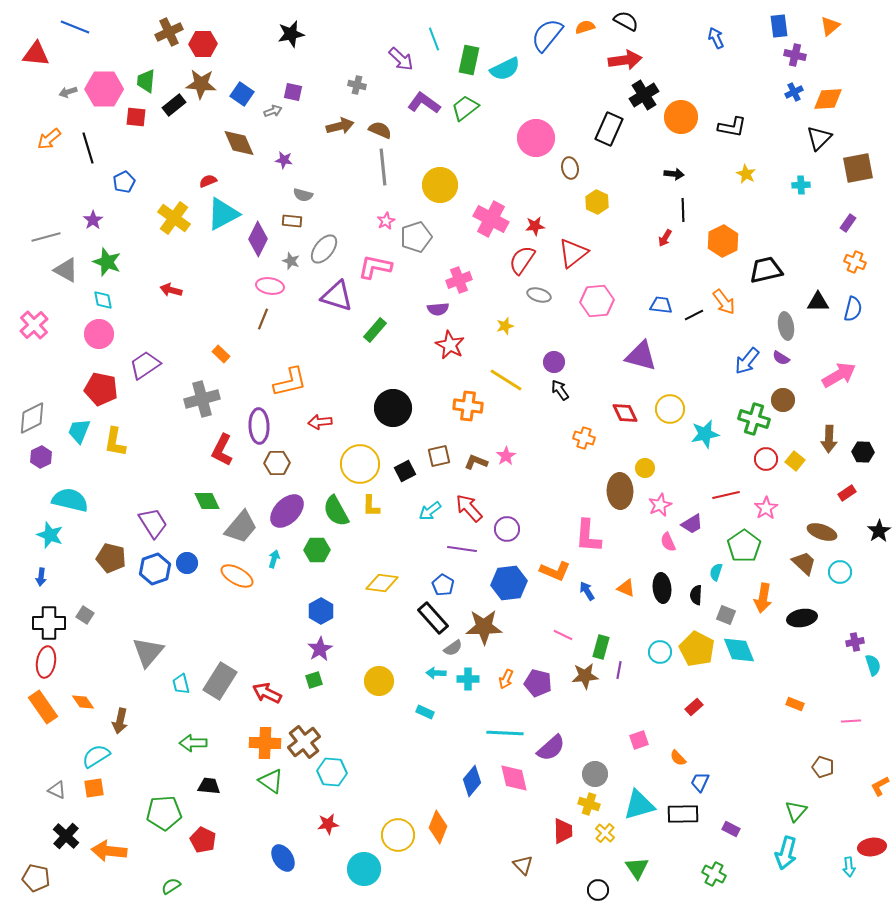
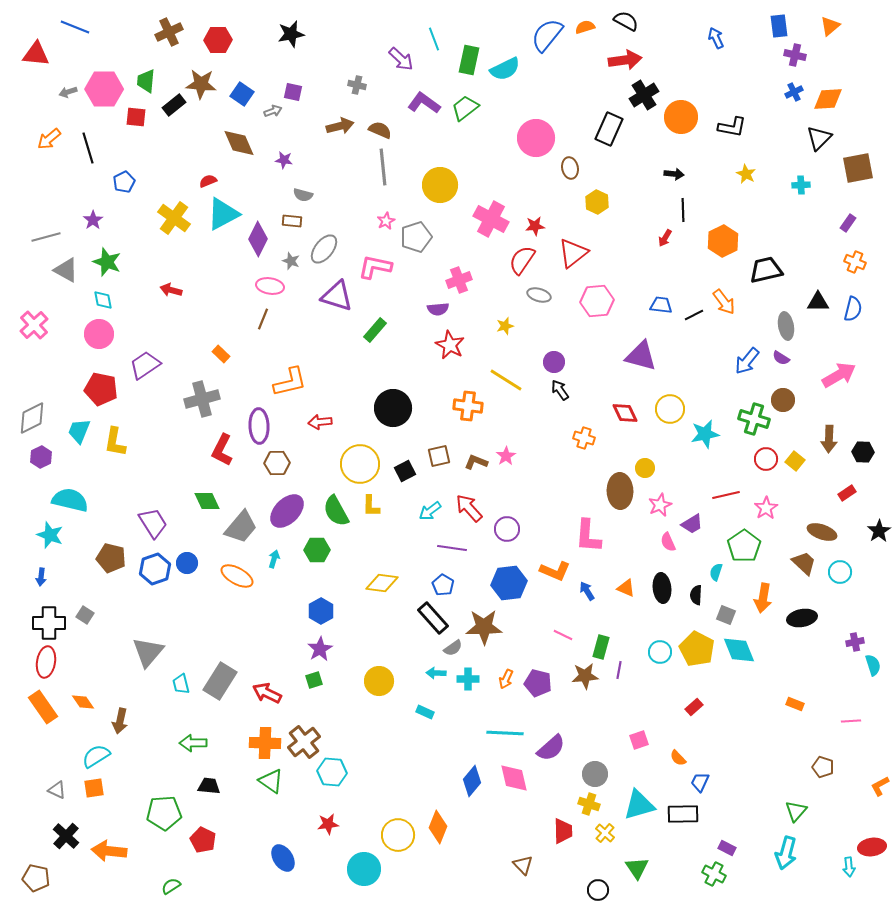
red hexagon at (203, 44): moved 15 px right, 4 px up
purple line at (462, 549): moved 10 px left, 1 px up
purple rectangle at (731, 829): moved 4 px left, 19 px down
